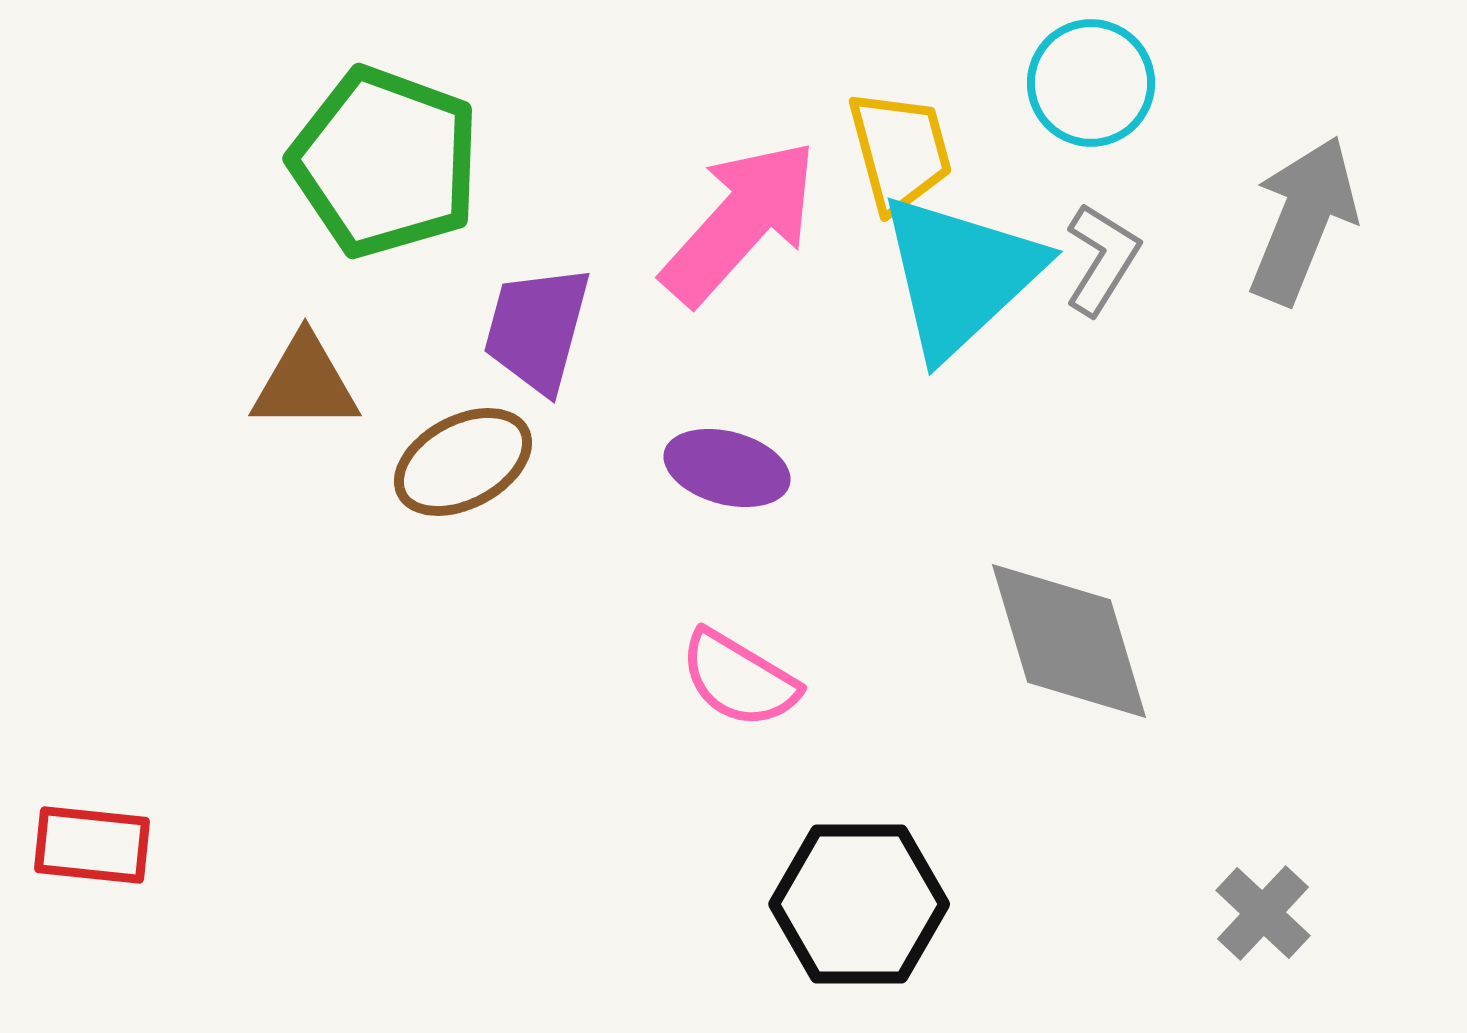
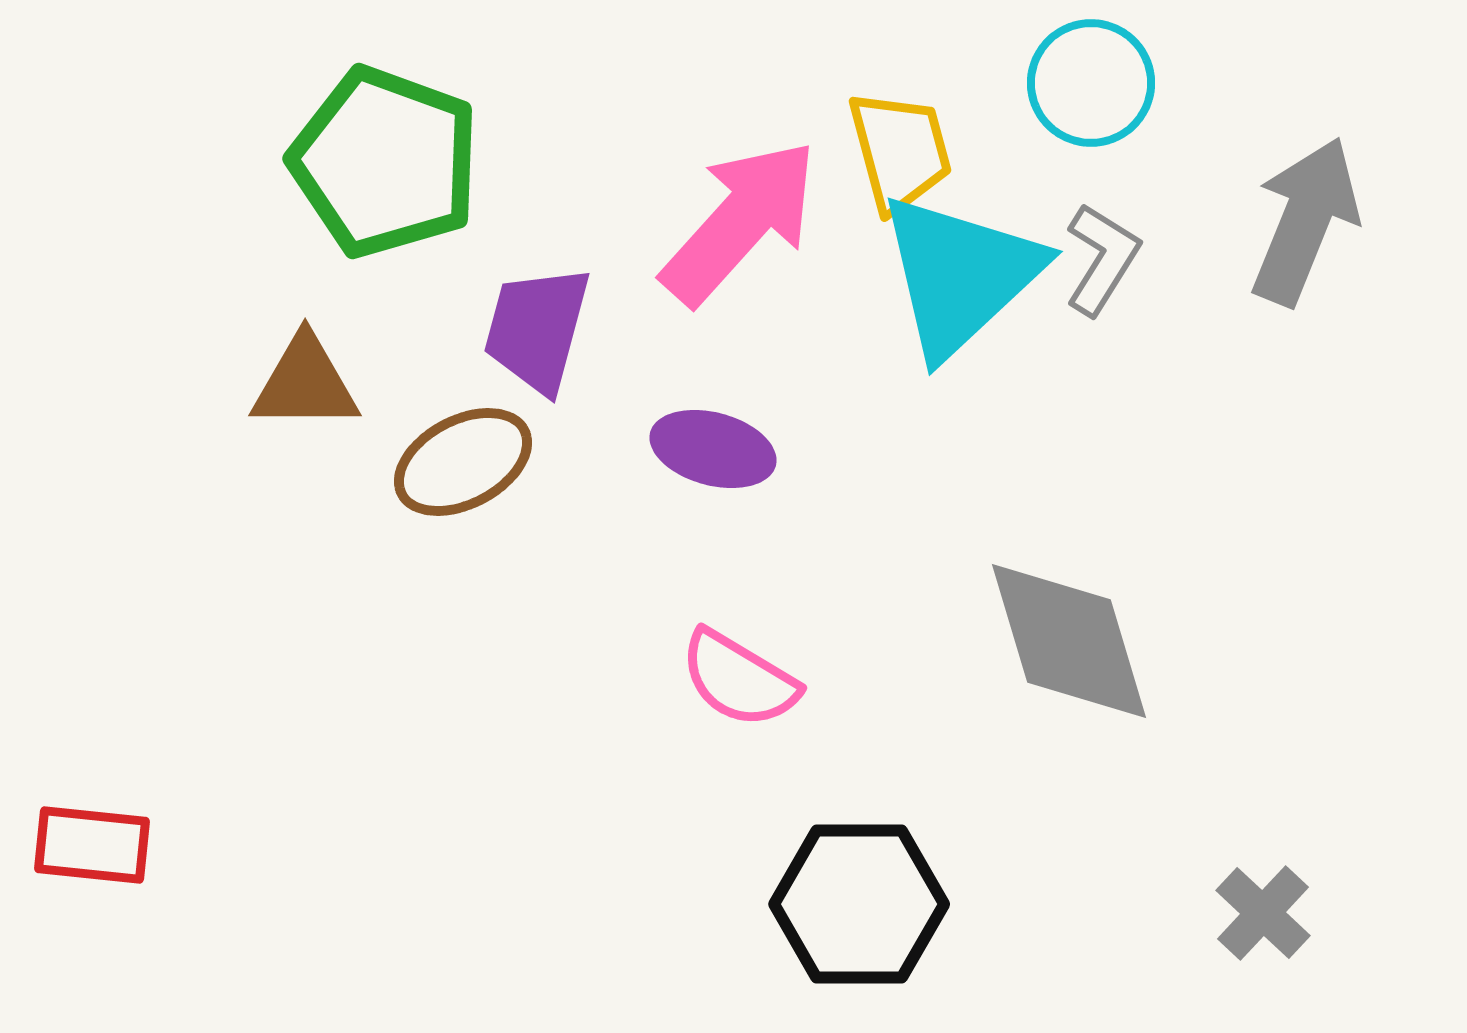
gray arrow: moved 2 px right, 1 px down
purple ellipse: moved 14 px left, 19 px up
